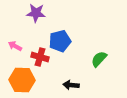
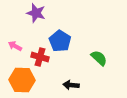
purple star: rotated 12 degrees clockwise
blue pentagon: rotated 25 degrees counterclockwise
green semicircle: moved 1 px up; rotated 90 degrees clockwise
